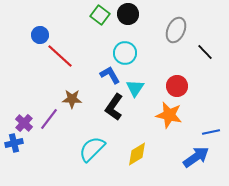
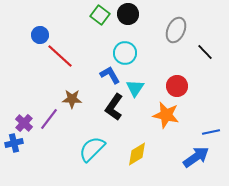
orange star: moved 3 px left
